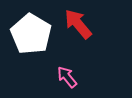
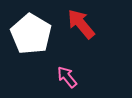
red arrow: moved 3 px right
